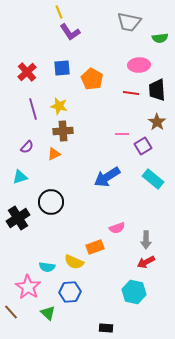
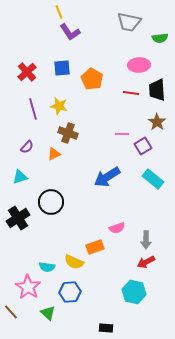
brown cross: moved 5 px right, 2 px down; rotated 24 degrees clockwise
